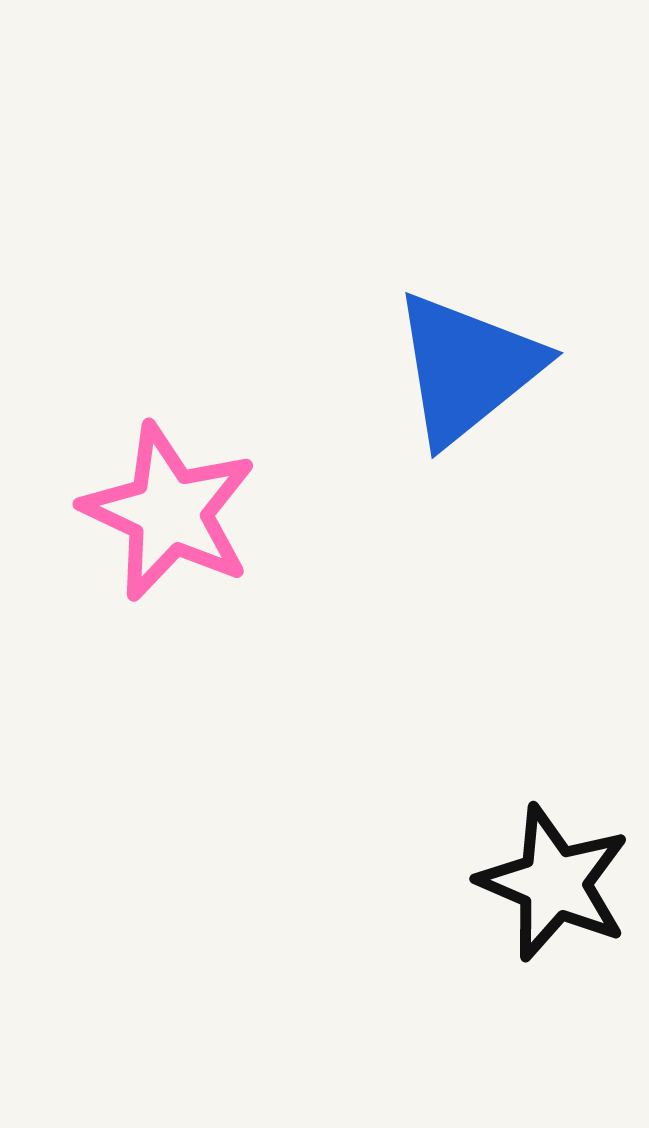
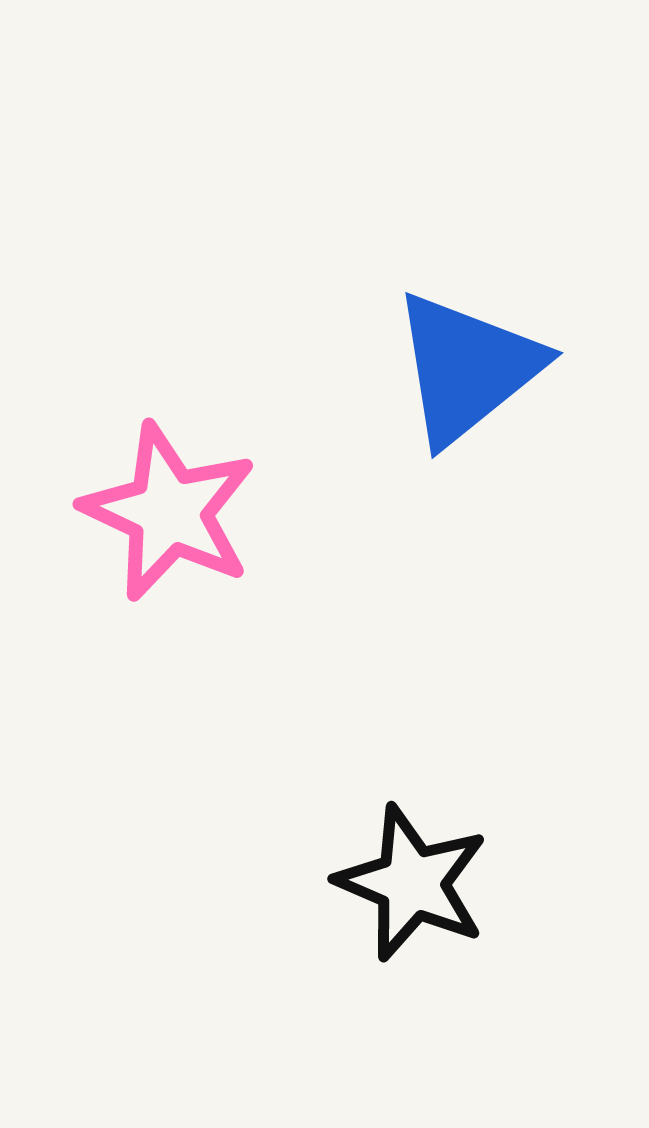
black star: moved 142 px left
